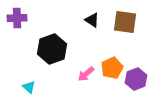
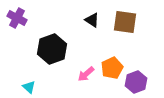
purple cross: rotated 30 degrees clockwise
purple hexagon: moved 3 px down
